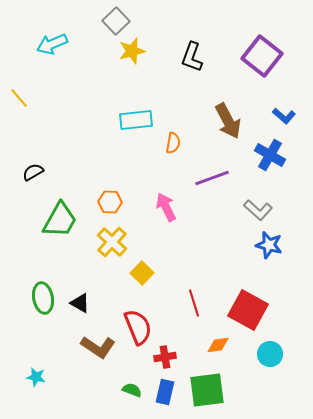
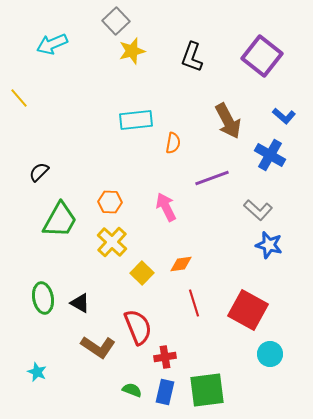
black semicircle: moved 6 px right; rotated 15 degrees counterclockwise
orange diamond: moved 37 px left, 81 px up
cyan star: moved 1 px right, 5 px up; rotated 12 degrees clockwise
